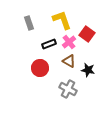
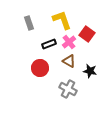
black star: moved 2 px right, 1 px down
